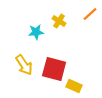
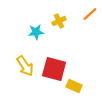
yellow cross: rotated 32 degrees clockwise
yellow arrow: moved 1 px right, 1 px down
